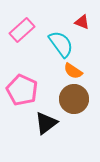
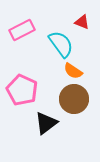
pink rectangle: rotated 15 degrees clockwise
